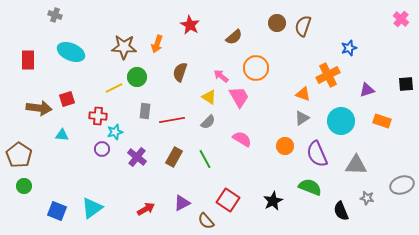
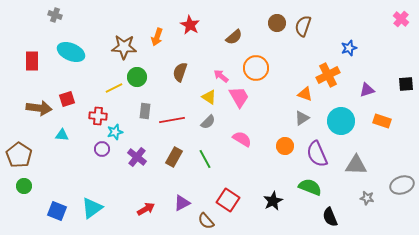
orange arrow at (157, 44): moved 7 px up
red rectangle at (28, 60): moved 4 px right, 1 px down
orange triangle at (303, 94): moved 2 px right
black semicircle at (341, 211): moved 11 px left, 6 px down
